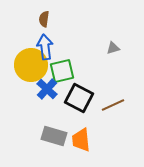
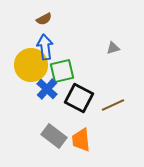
brown semicircle: rotated 126 degrees counterclockwise
gray rectangle: rotated 20 degrees clockwise
